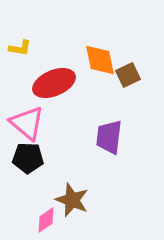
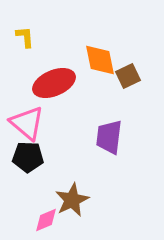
yellow L-shape: moved 5 px right, 11 px up; rotated 105 degrees counterclockwise
brown square: moved 1 px down
black pentagon: moved 1 px up
brown star: rotated 24 degrees clockwise
pink diamond: rotated 12 degrees clockwise
